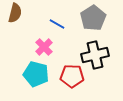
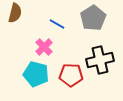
black cross: moved 5 px right, 5 px down
red pentagon: moved 1 px left, 1 px up
